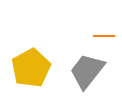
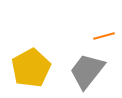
orange line: rotated 15 degrees counterclockwise
